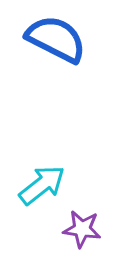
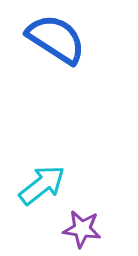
blue semicircle: rotated 6 degrees clockwise
